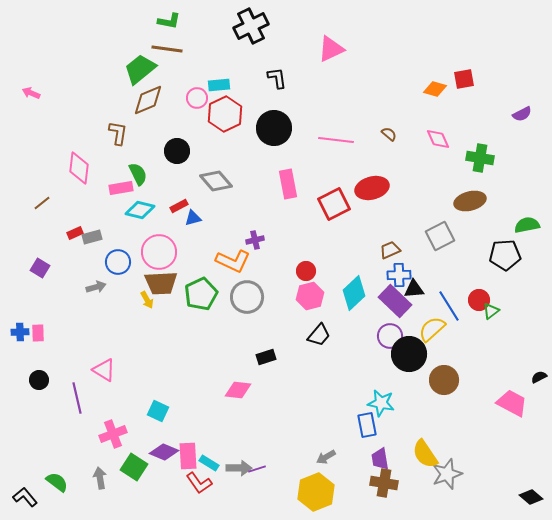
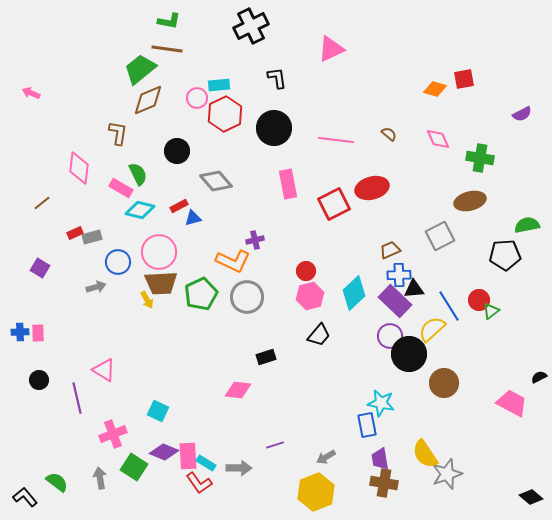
pink rectangle at (121, 188): rotated 40 degrees clockwise
brown circle at (444, 380): moved 3 px down
cyan rectangle at (209, 463): moved 3 px left
purple line at (257, 469): moved 18 px right, 24 px up
